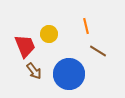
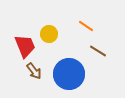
orange line: rotated 42 degrees counterclockwise
